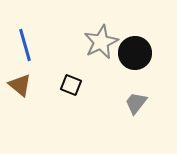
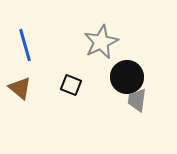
black circle: moved 8 px left, 24 px down
brown triangle: moved 3 px down
gray trapezoid: moved 1 px right, 3 px up; rotated 30 degrees counterclockwise
